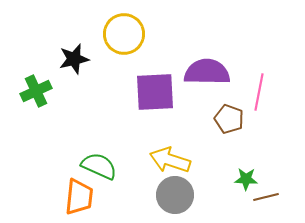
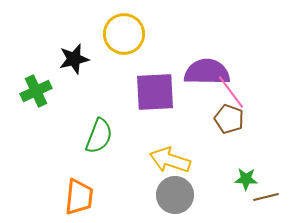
pink line: moved 28 px left; rotated 48 degrees counterclockwise
green semicircle: moved 30 px up; rotated 87 degrees clockwise
